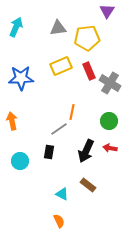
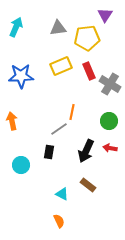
purple triangle: moved 2 px left, 4 px down
blue star: moved 2 px up
gray cross: moved 1 px down
cyan circle: moved 1 px right, 4 px down
